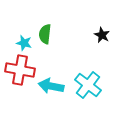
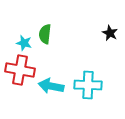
black star: moved 8 px right, 2 px up
cyan cross: rotated 36 degrees counterclockwise
